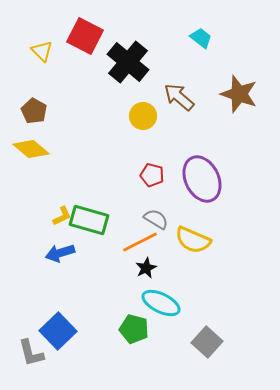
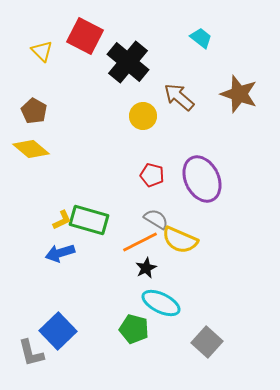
yellow L-shape: moved 4 px down
yellow semicircle: moved 13 px left
